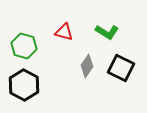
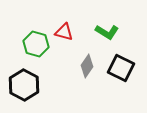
green hexagon: moved 12 px right, 2 px up
